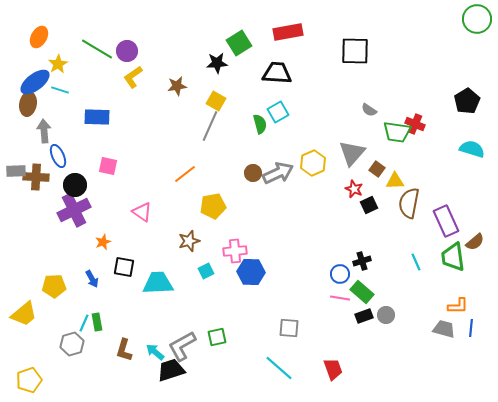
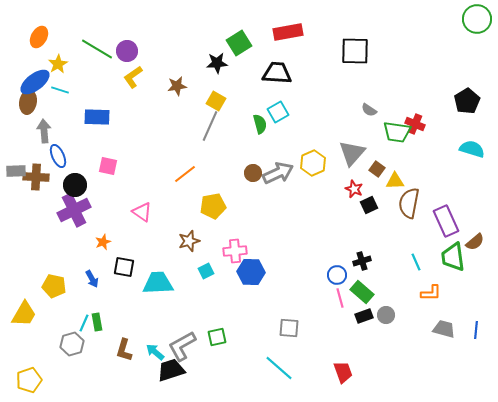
brown ellipse at (28, 104): moved 2 px up
blue circle at (340, 274): moved 3 px left, 1 px down
yellow pentagon at (54, 286): rotated 15 degrees clockwise
pink line at (340, 298): rotated 66 degrees clockwise
orange L-shape at (458, 306): moved 27 px left, 13 px up
yellow trapezoid at (24, 314): rotated 20 degrees counterclockwise
blue line at (471, 328): moved 5 px right, 2 px down
red trapezoid at (333, 369): moved 10 px right, 3 px down
